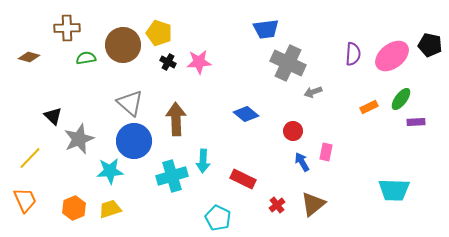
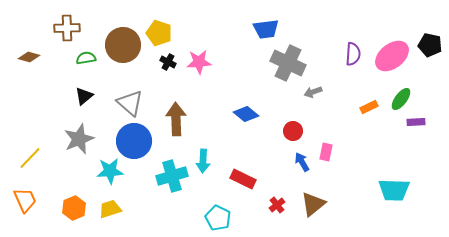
black triangle: moved 31 px right, 20 px up; rotated 36 degrees clockwise
